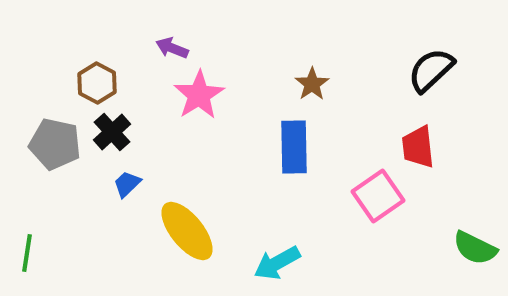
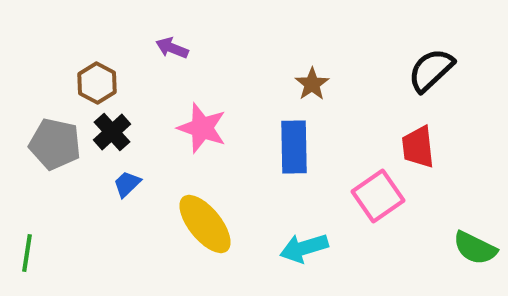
pink star: moved 3 px right, 33 px down; rotated 21 degrees counterclockwise
yellow ellipse: moved 18 px right, 7 px up
cyan arrow: moved 27 px right, 15 px up; rotated 12 degrees clockwise
